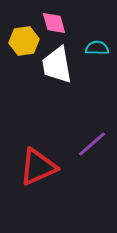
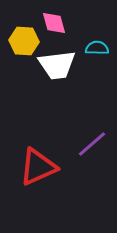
yellow hexagon: rotated 12 degrees clockwise
white trapezoid: rotated 87 degrees counterclockwise
